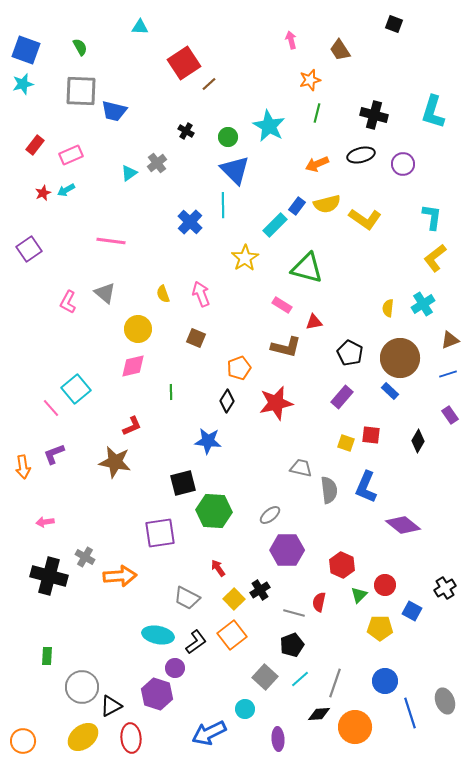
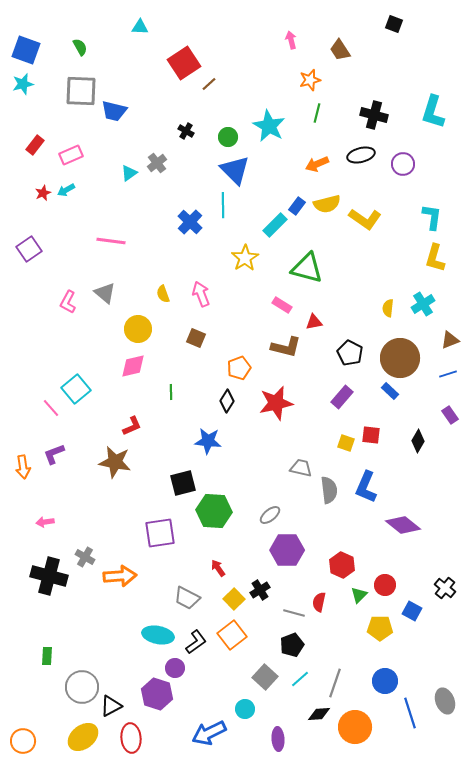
yellow L-shape at (435, 258): rotated 36 degrees counterclockwise
black cross at (445, 588): rotated 20 degrees counterclockwise
